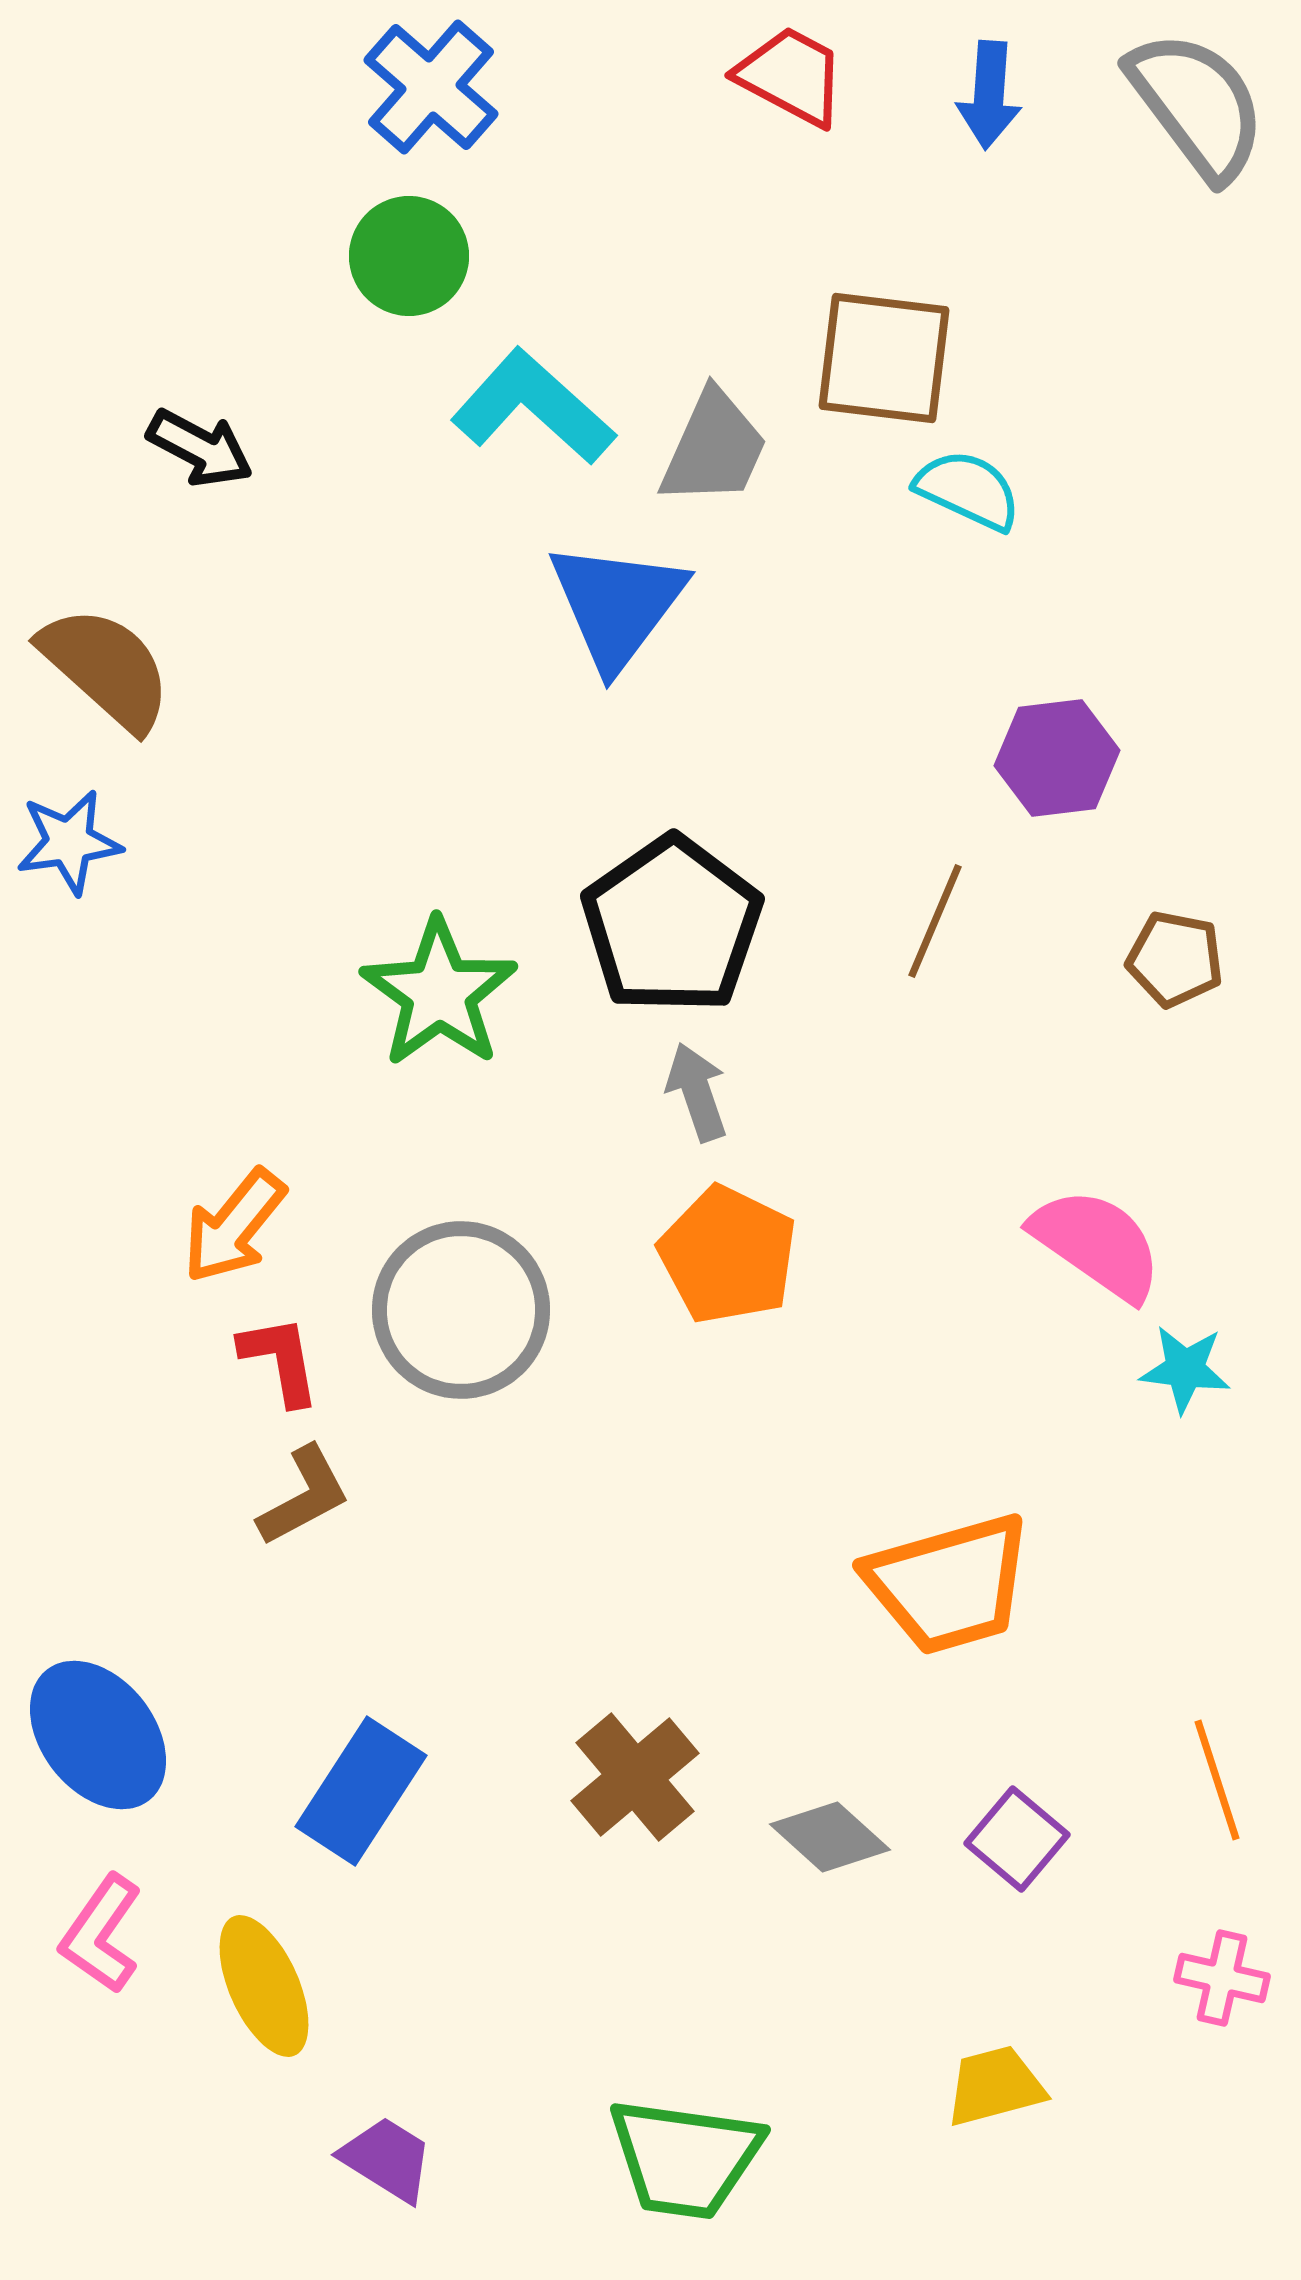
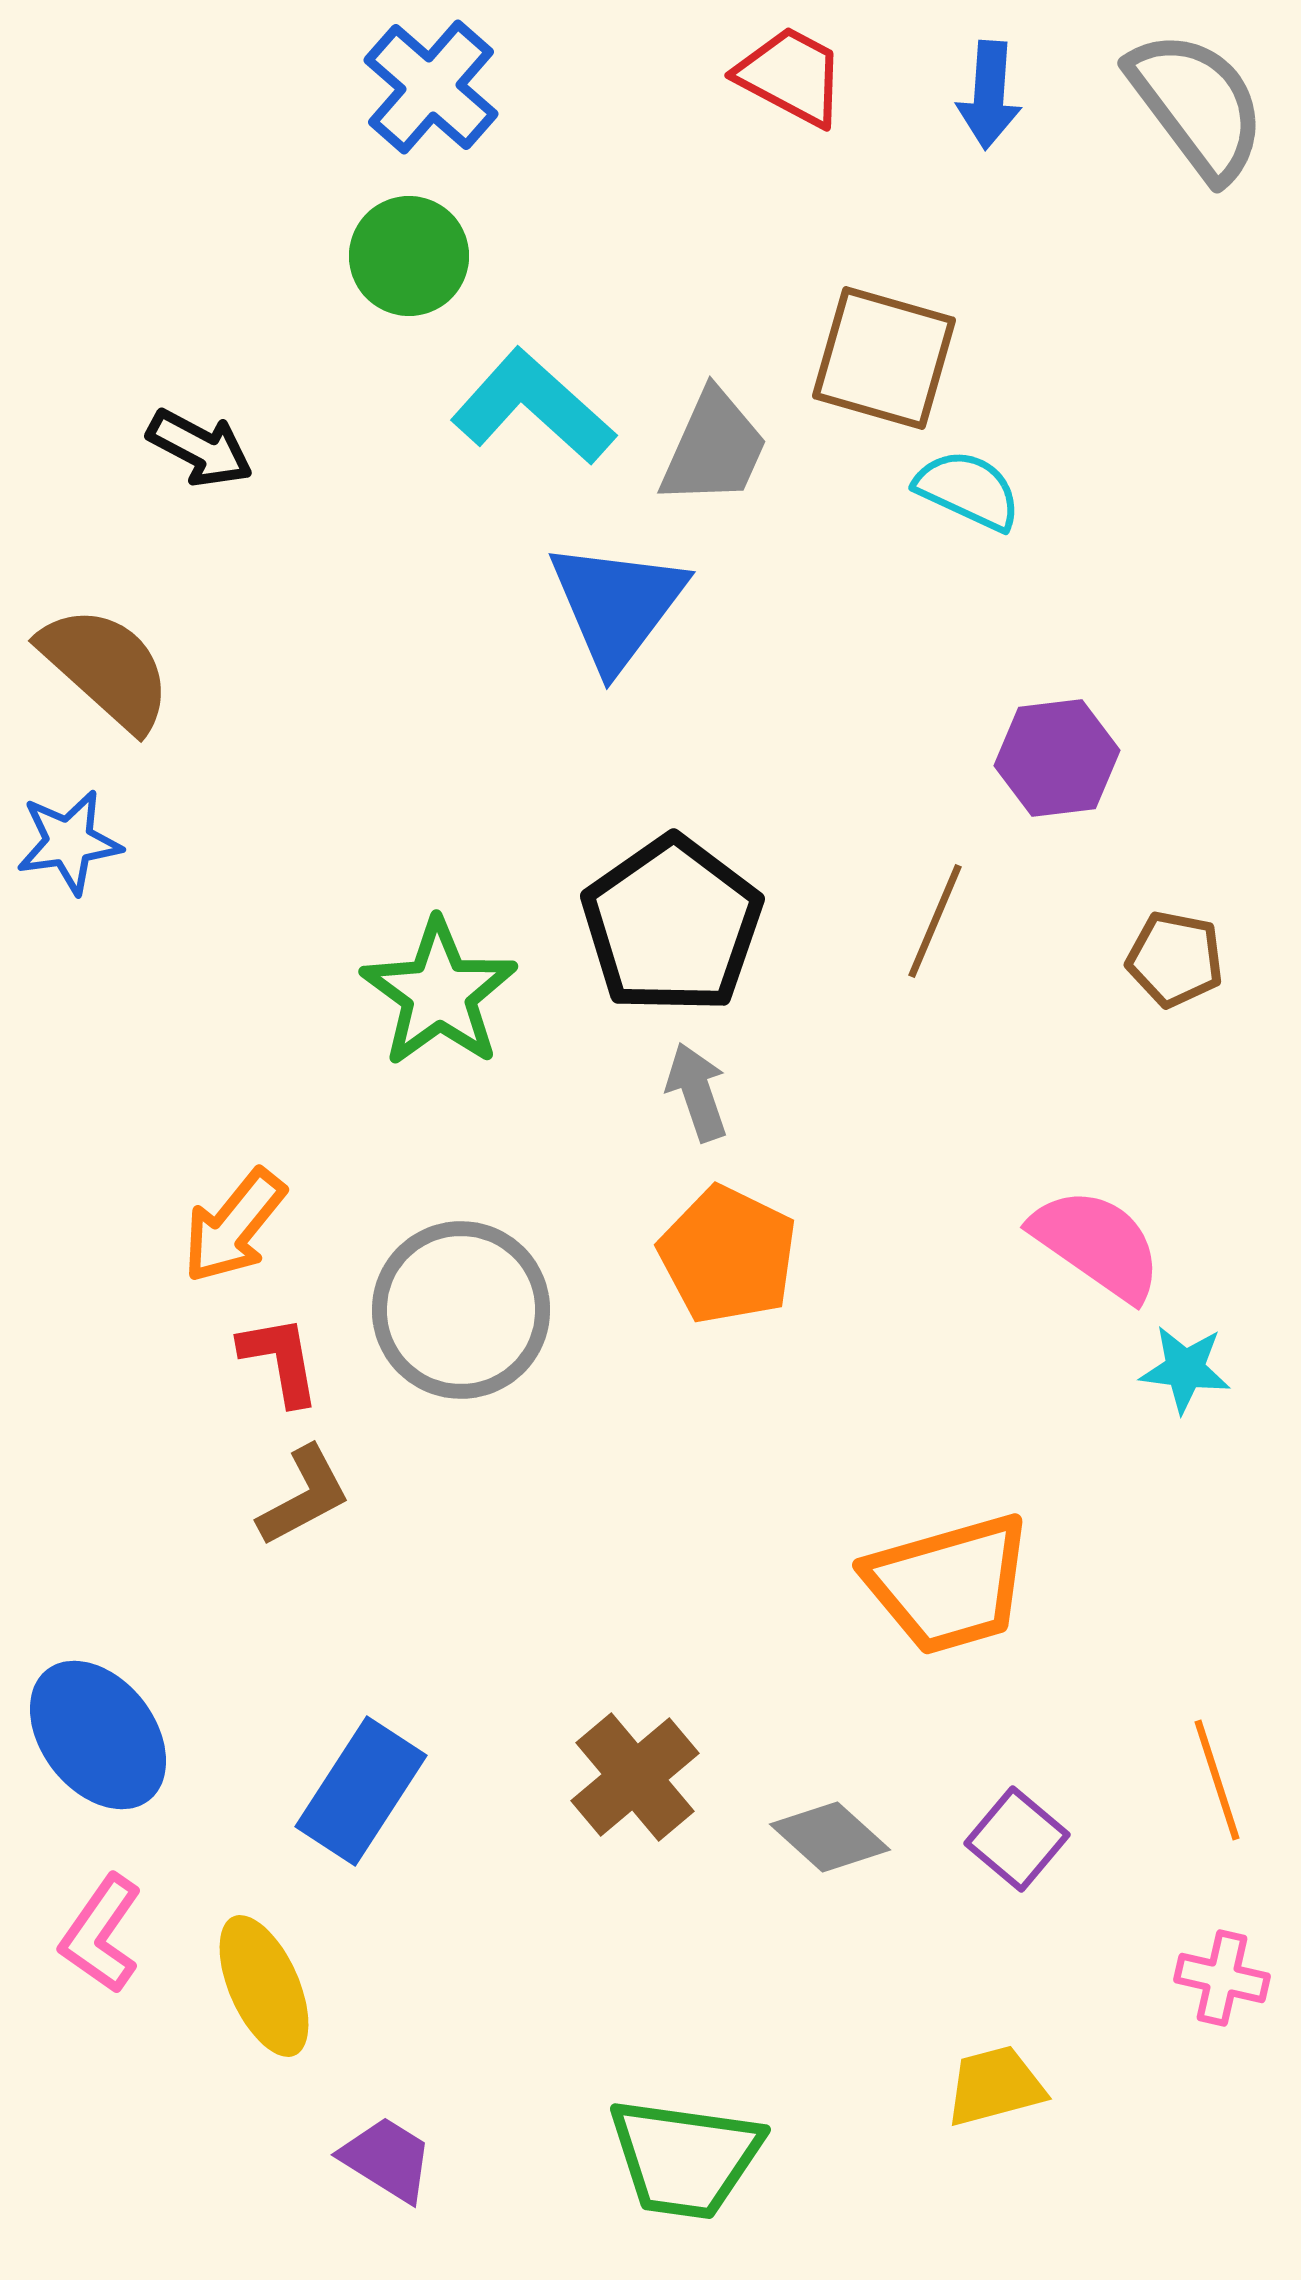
brown square: rotated 9 degrees clockwise
